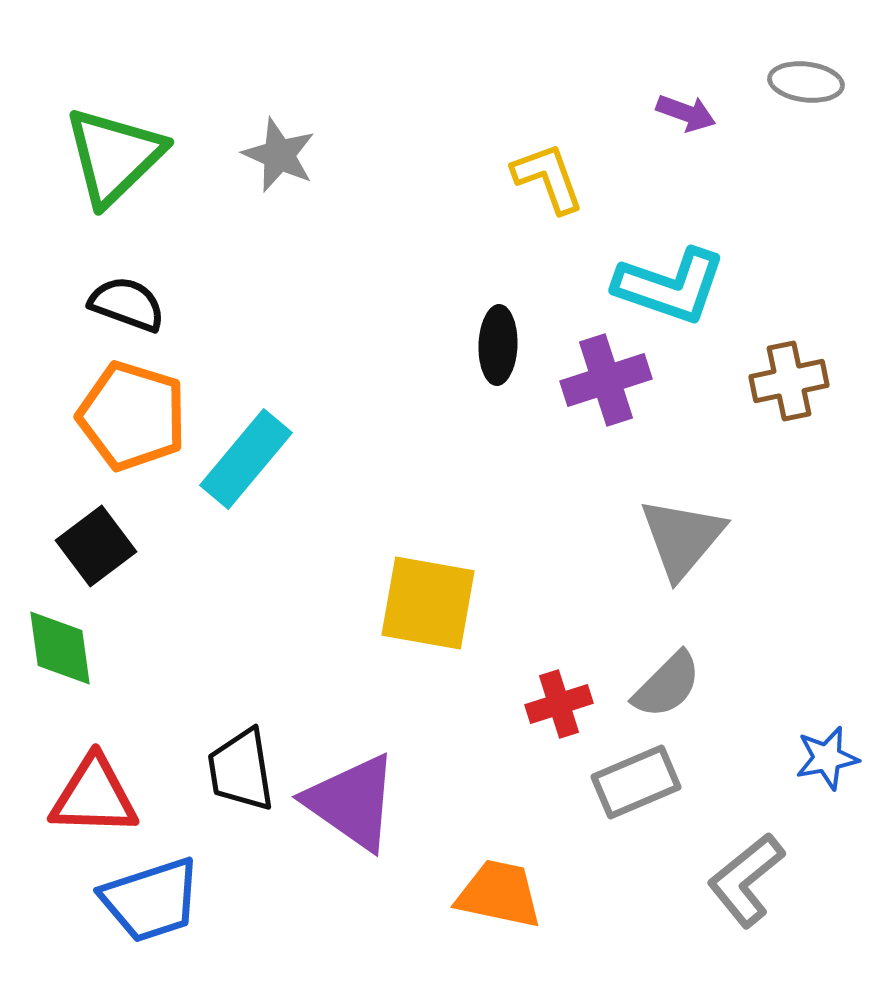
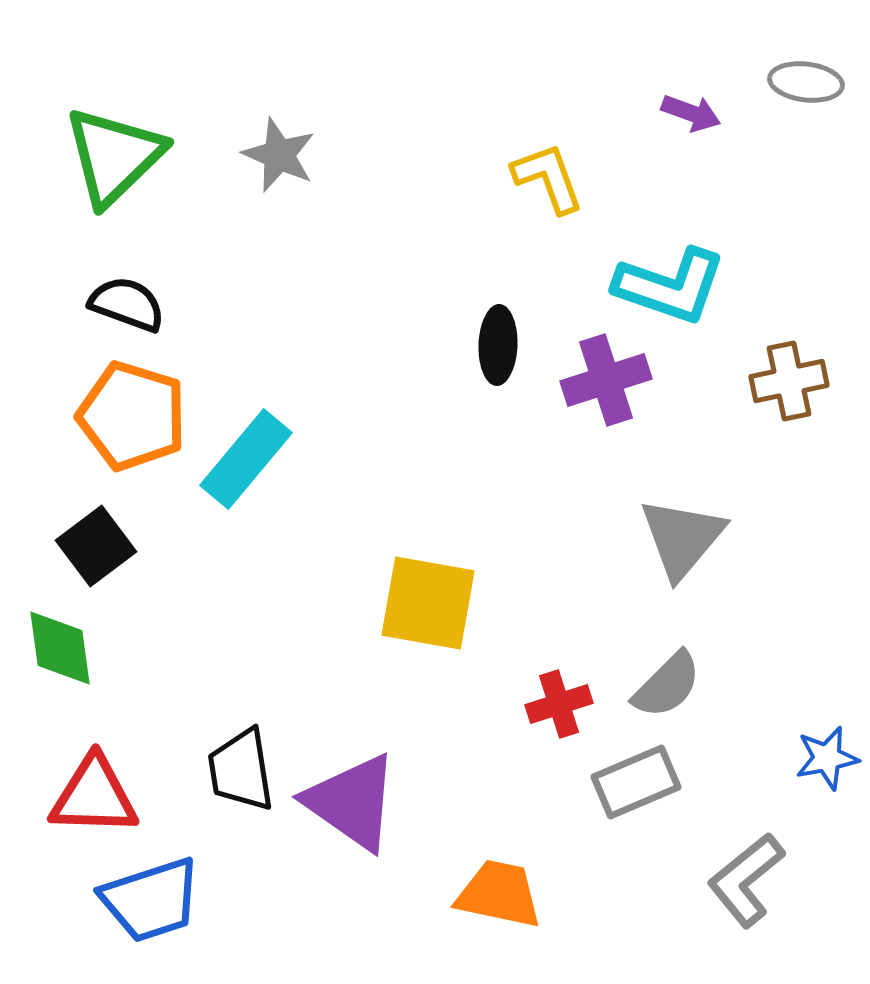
purple arrow: moved 5 px right
